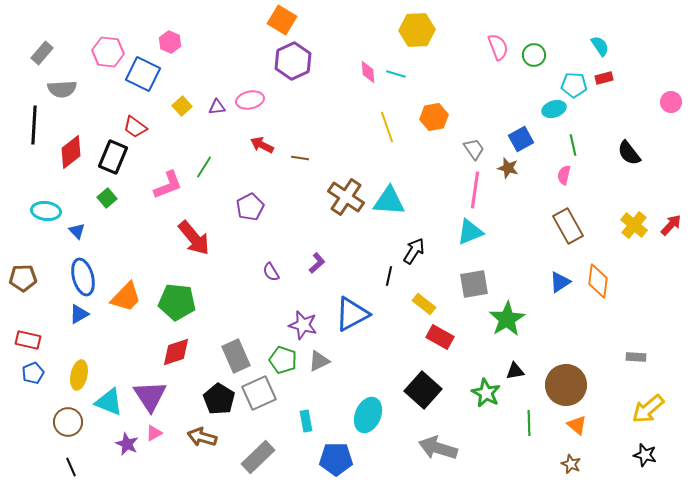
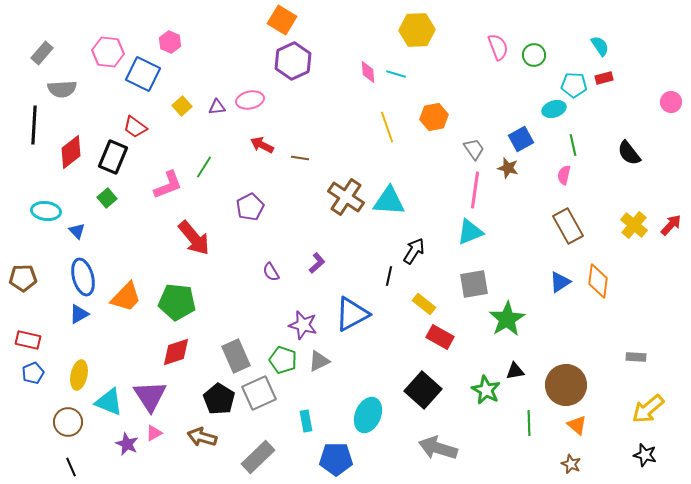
green star at (486, 393): moved 3 px up
